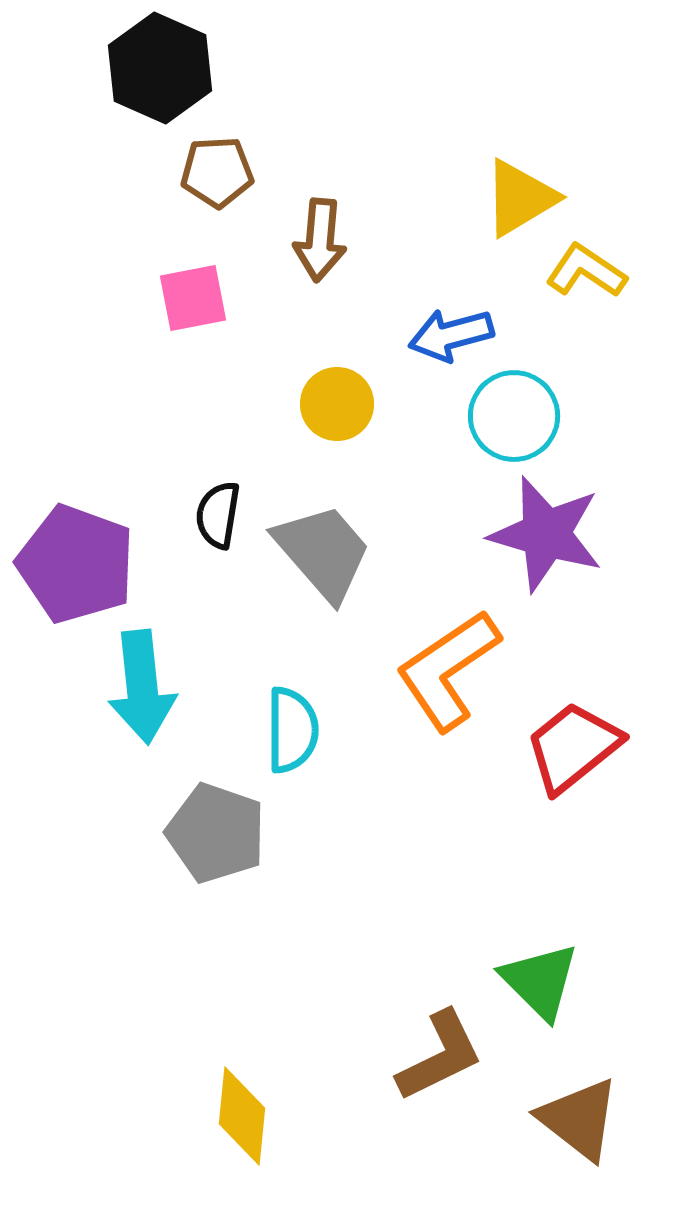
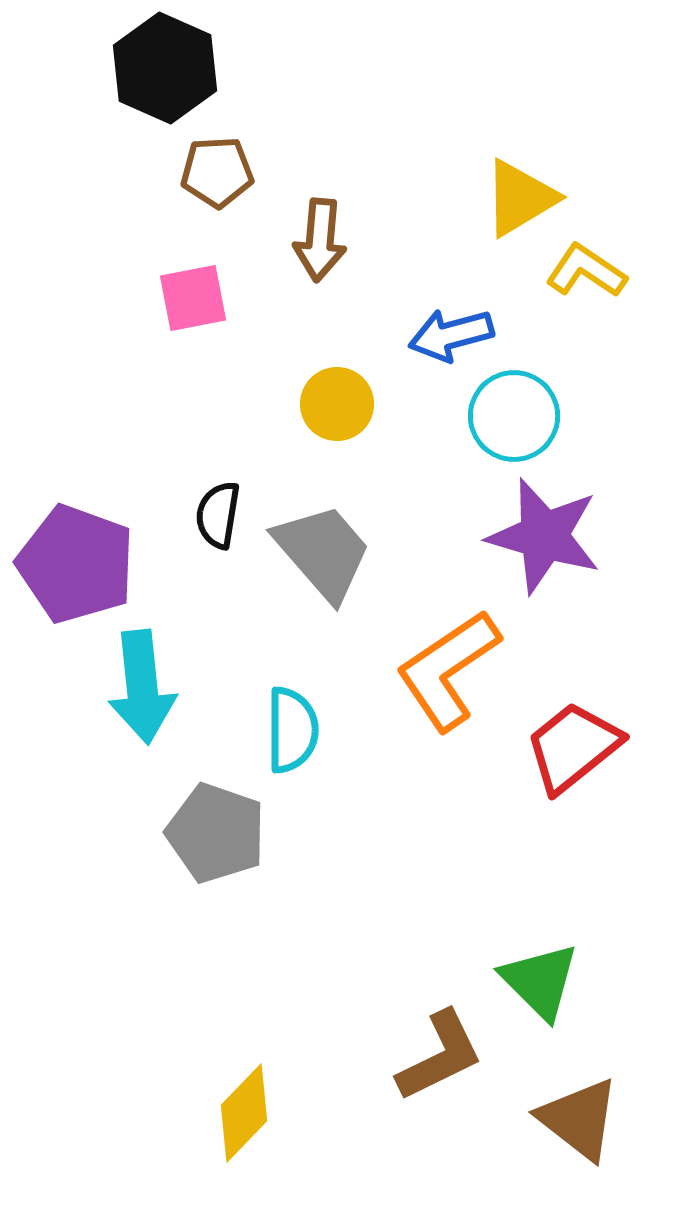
black hexagon: moved 5 px right
purple star: moved 2 px left, 2 px down
yellow diamond: moved 2 px right, 3 px up; rotated 38 degrees clockwise
